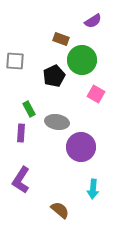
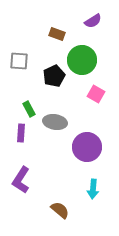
brown rectangle: moved 4 px left, 5 px up
gray square: moved 4 px right
gray ellipse: moved 2 px left
purple circle: moved 6 px right
